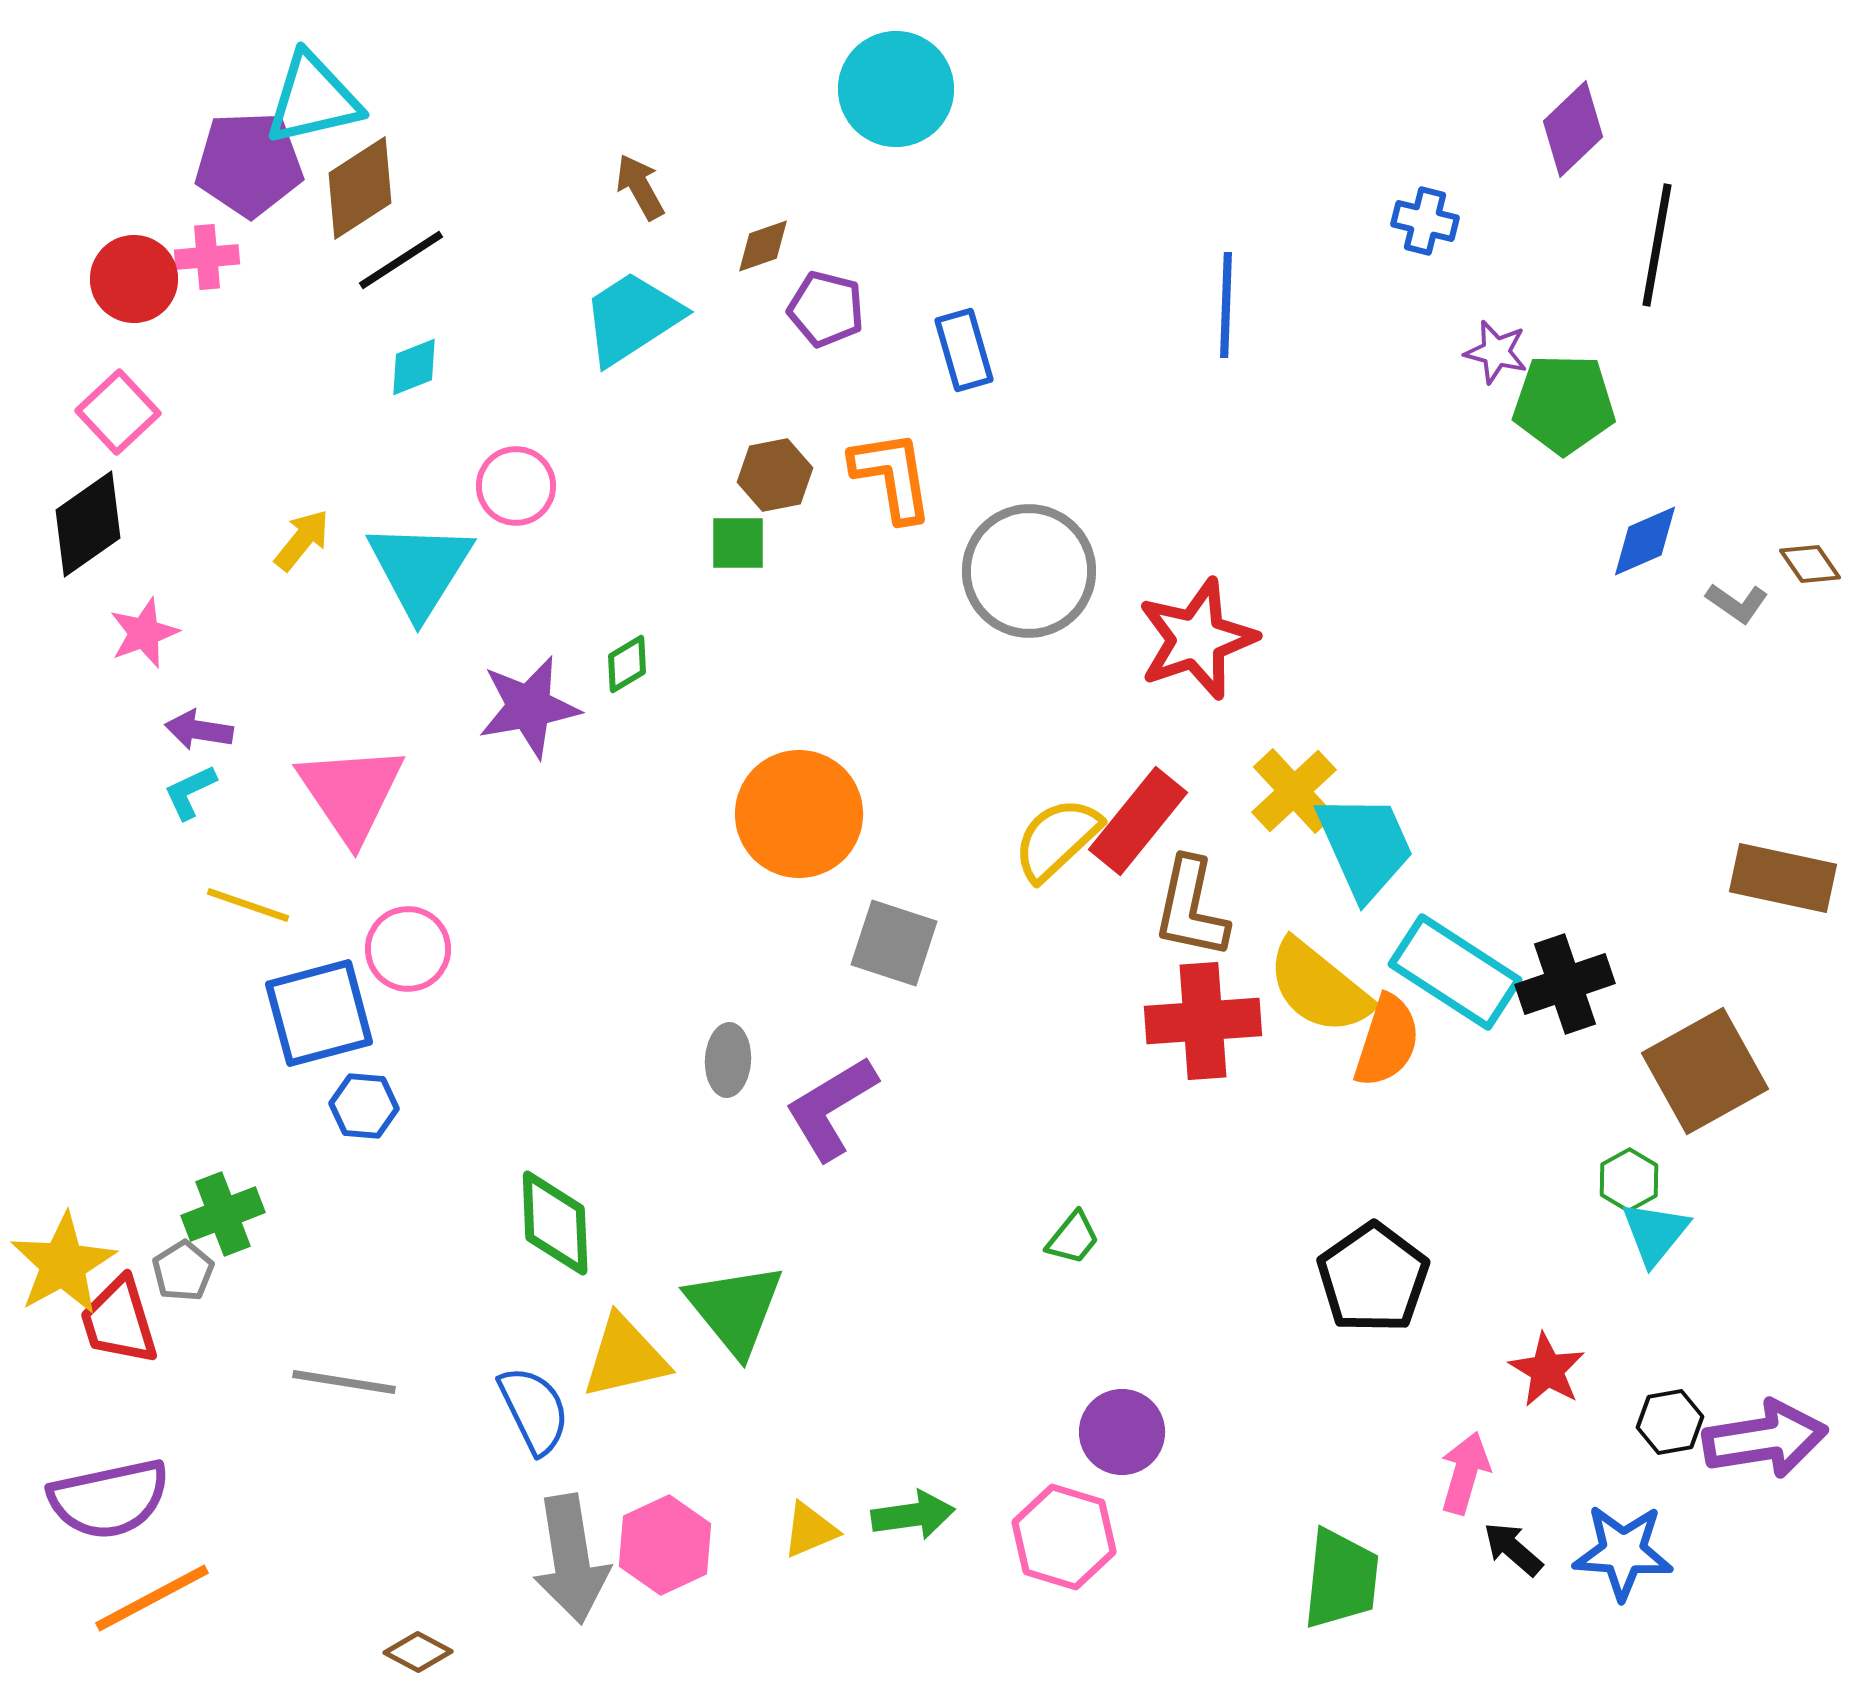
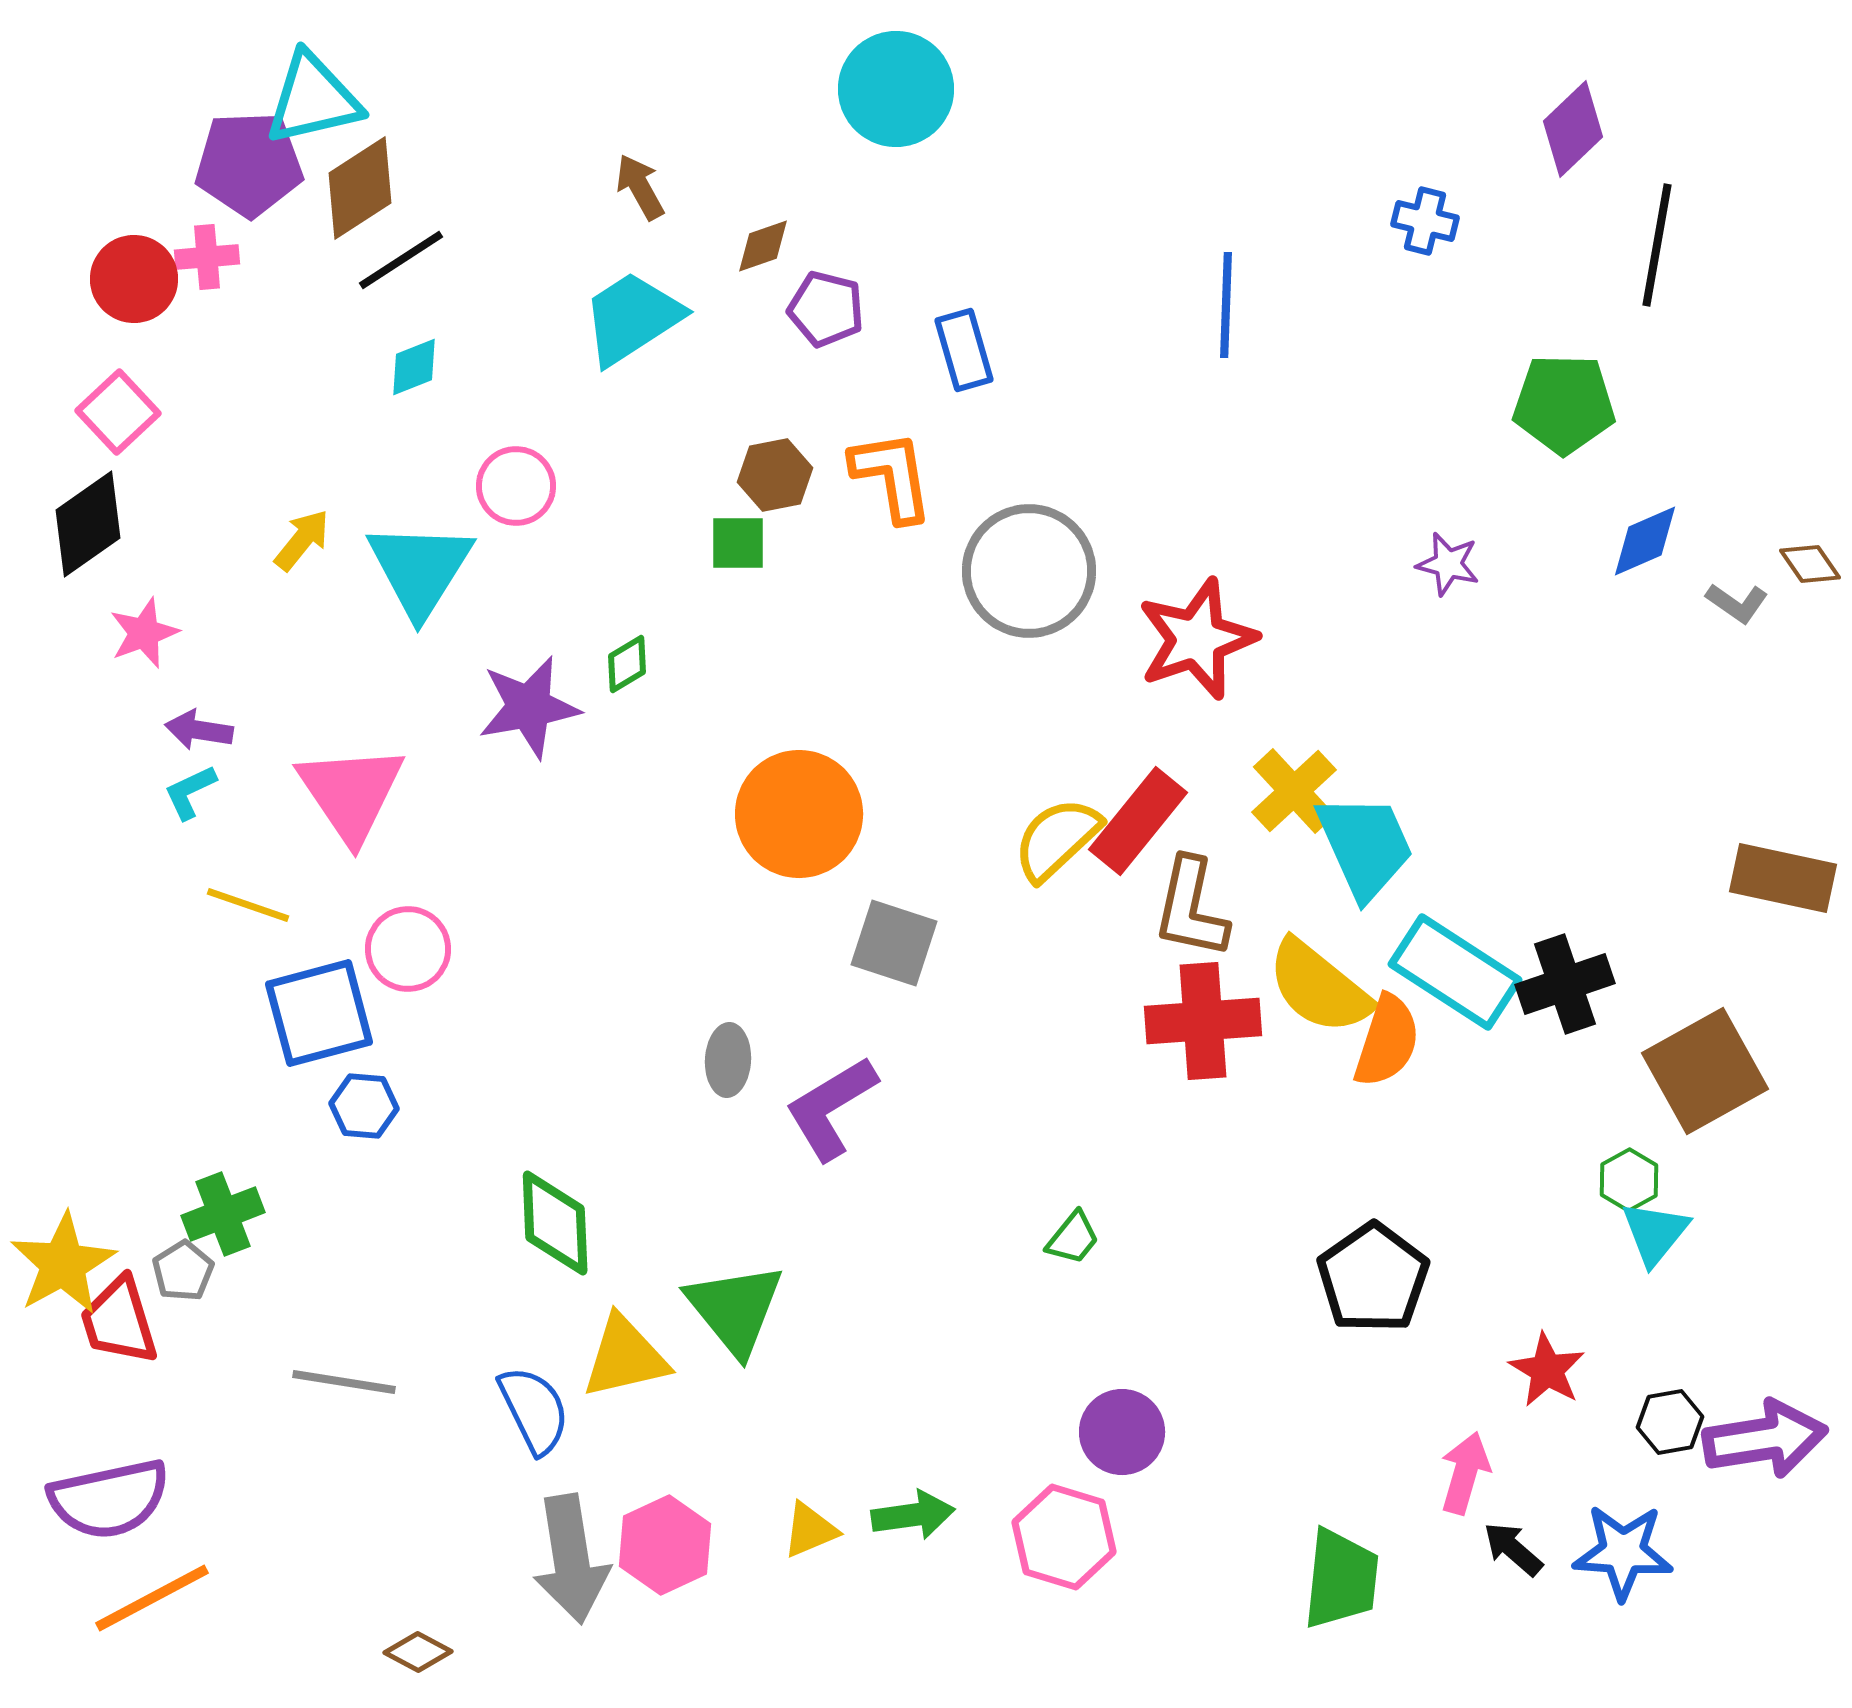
purple star at (1496, 352): moved 48 px left, 212 px down
